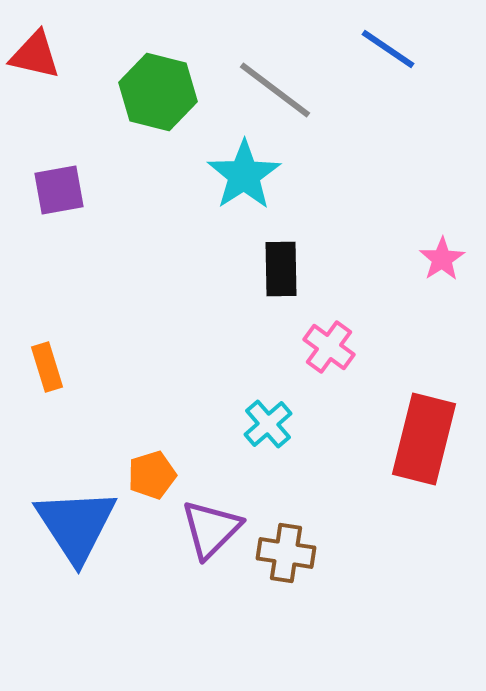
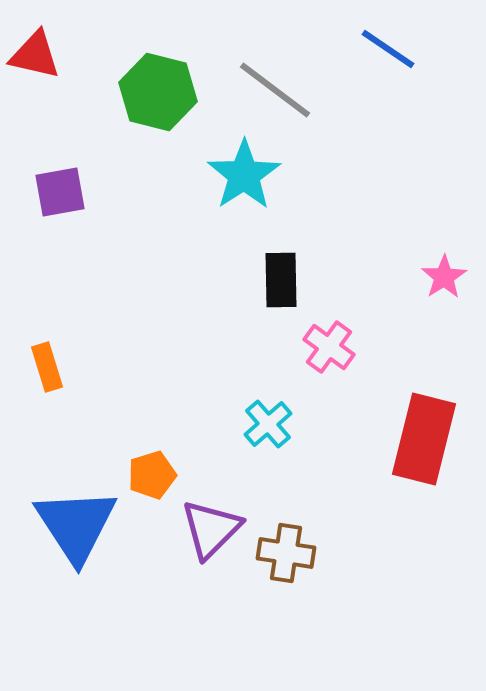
purple square: moved 1 px right, 2 px down
pink star: moved 2 px right, 18 px down
black rectangle: moved 11 px down
